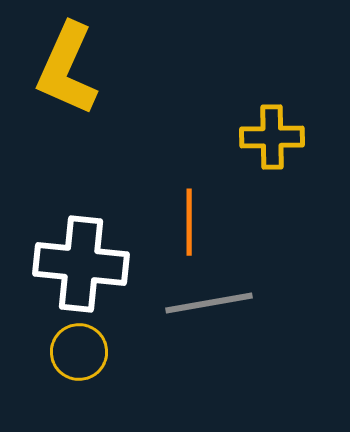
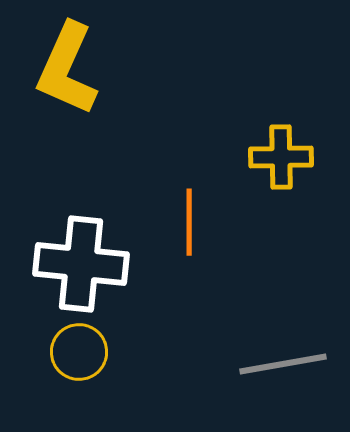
yellow cross: moved 9 px right, 20 px down
gray line: moved 74 px right, 61 px down
